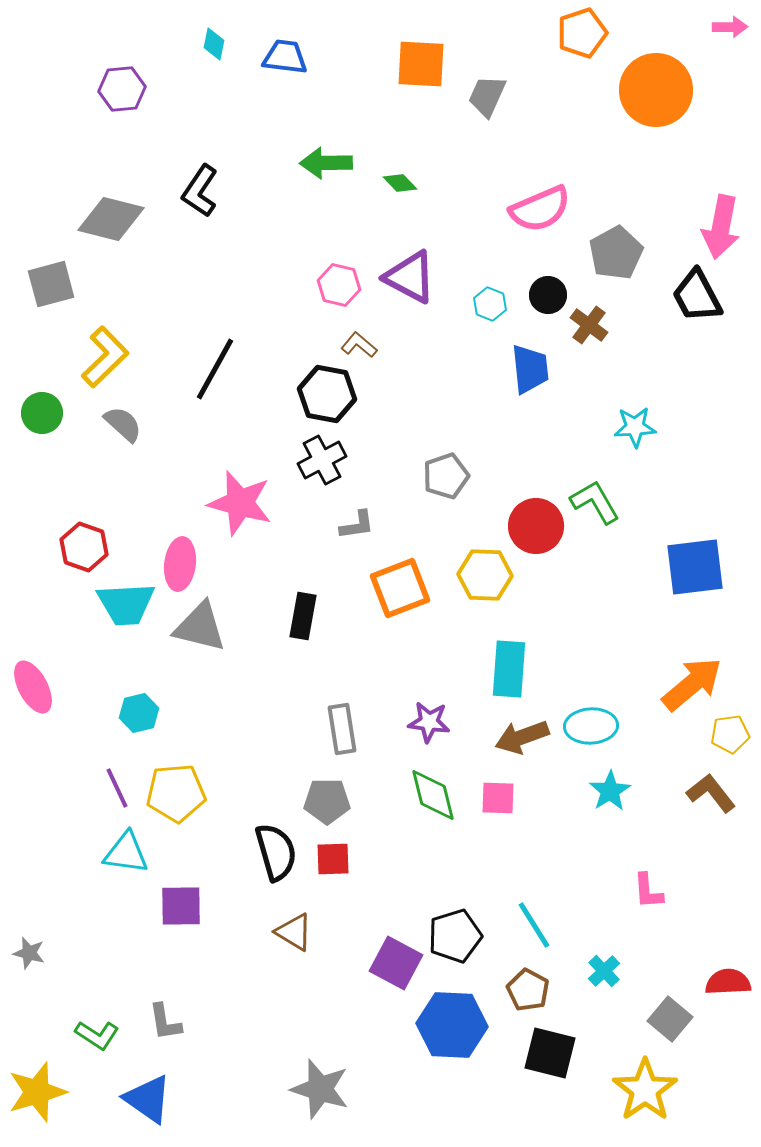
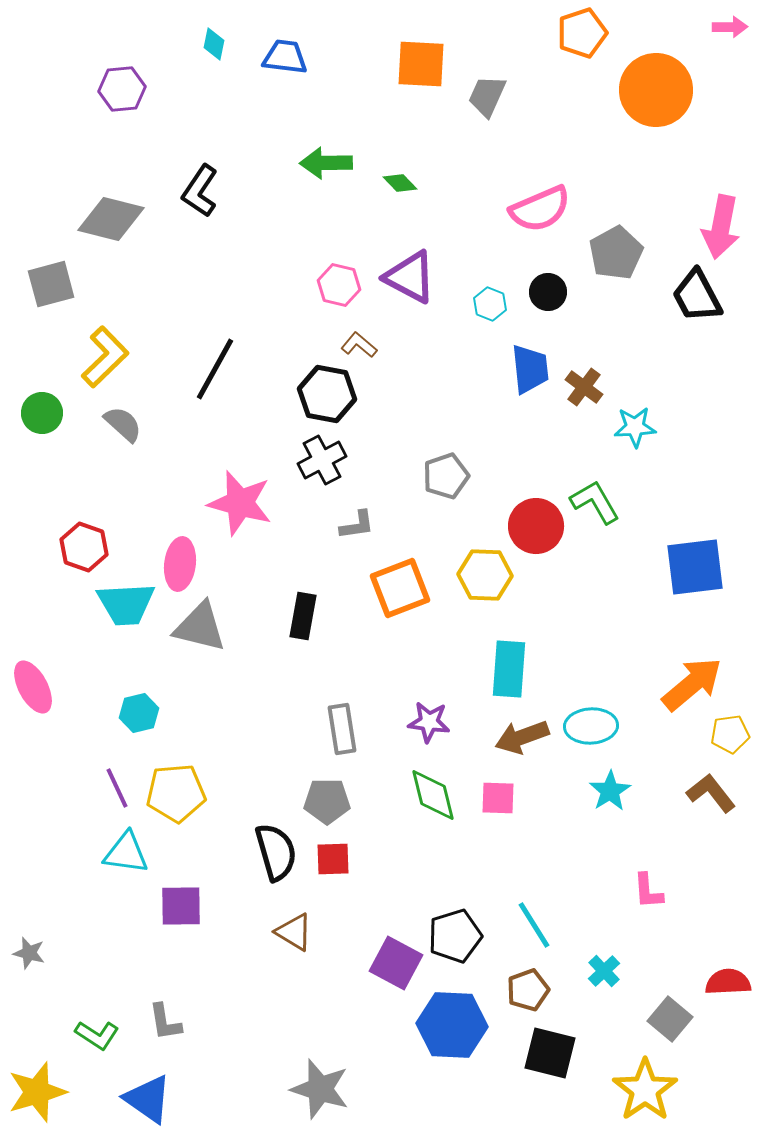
black circle at (548, 295): moved 3 px up
brown cross at (589, 325): moved 5 px left, 62 px down
brown pentagon at (528, 990): rotated 24 degrees clockwise
